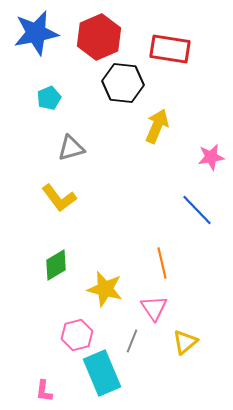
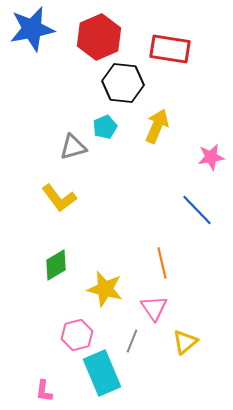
blue star: moved 4 px left, 4 px up
cyan pentagon: moved 56 px right, 29 px down
gray triangle: moved 2 px right, 1 px up
